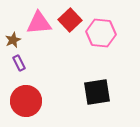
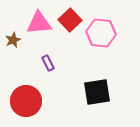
purple rectangle: moved 29 px right
